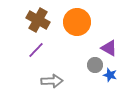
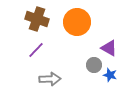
brown cross: moved 1 px left, 1 px up; rotated 10 degrees counterclockwise
gray circle: moved 1 px left
gray arrow: moved 2 px left, 2 px up
